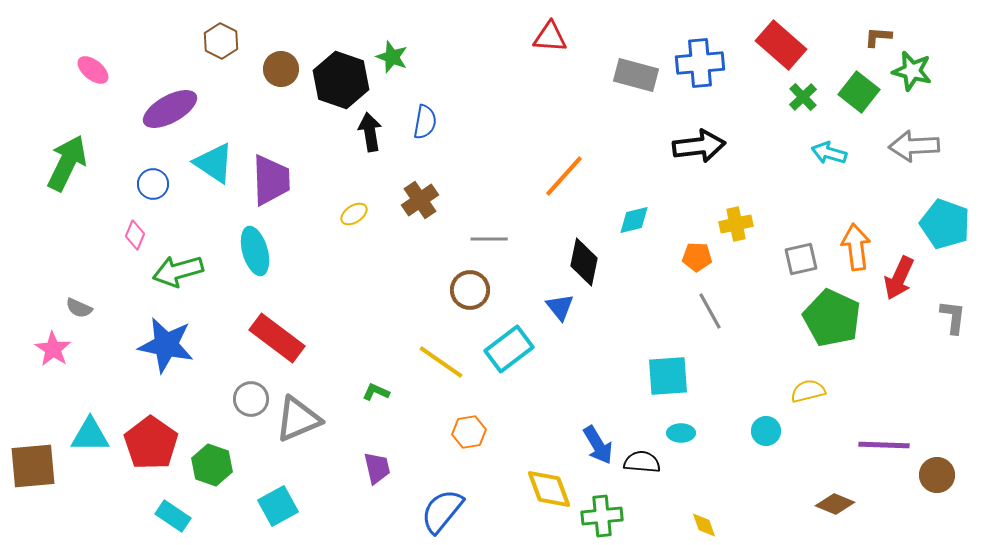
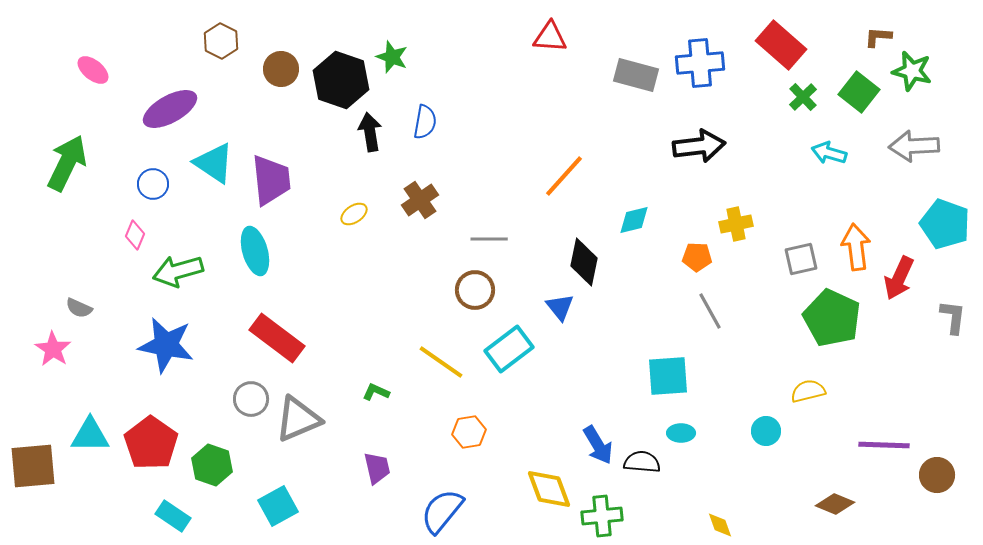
purple trapezoid at (271, 180): rotated 4 degrees counterclockwise
brown circle at (470, 290): moved 5 px right
yellow diamond at (704, 525): moved 16 px right
